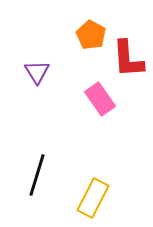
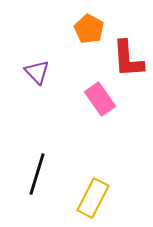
orange pentagon: moved 2 px left, 6 px up
purple triangle: rotated 12 degrees counterclockwise
black line: moved 1 px up
